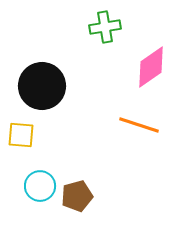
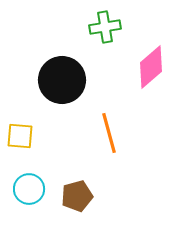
pink diamond: rotated 6 degrees counterclockwise
black circle: moved 20 px right, 6 px up
orange line: moved 30 px left, 8 px down; rotated 57 degrees clockwise
yellow square: moved 1 px left, 1 px down
cyan circle: moved 11 px left, 3 px down
